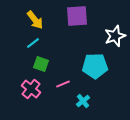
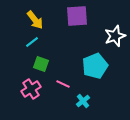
cyan line: moved 1 px left, 1 px up
cyan pentagon: rotated 20 degrees counterclockwise
pink line: rotated 48 degrees clockwise
pink cross: rotated 18 degrees clockwise
